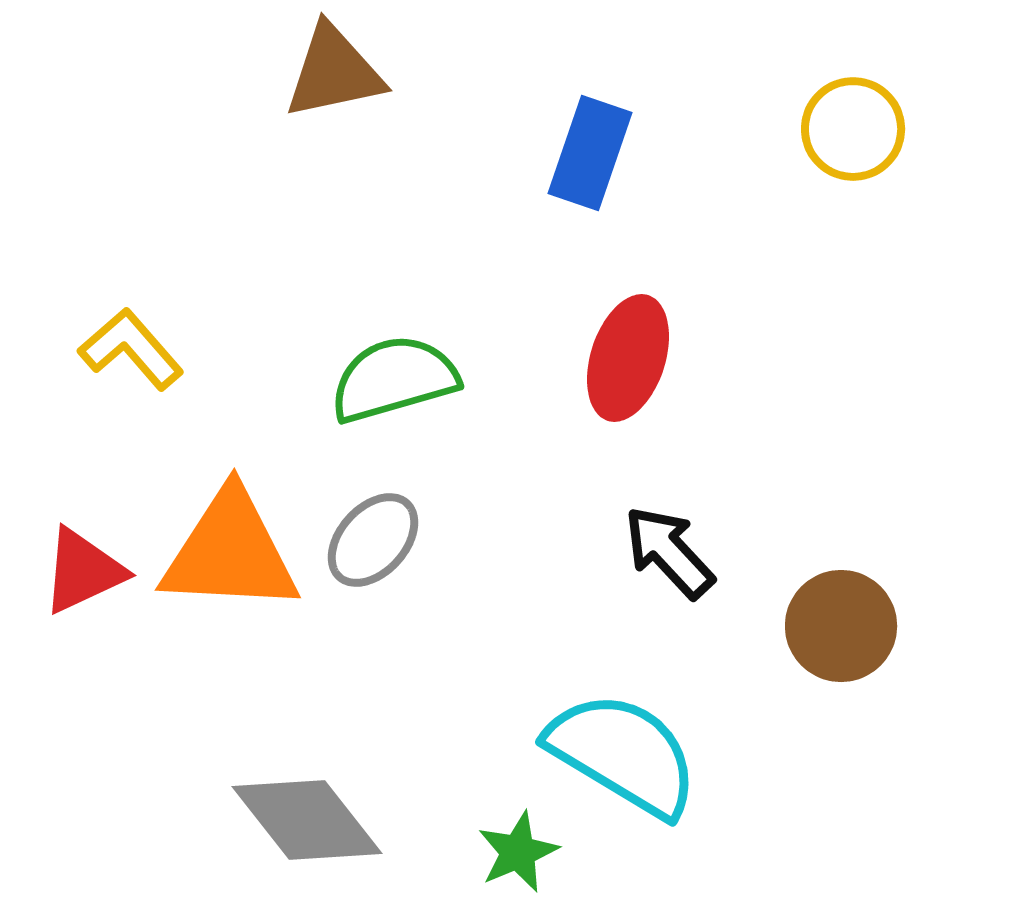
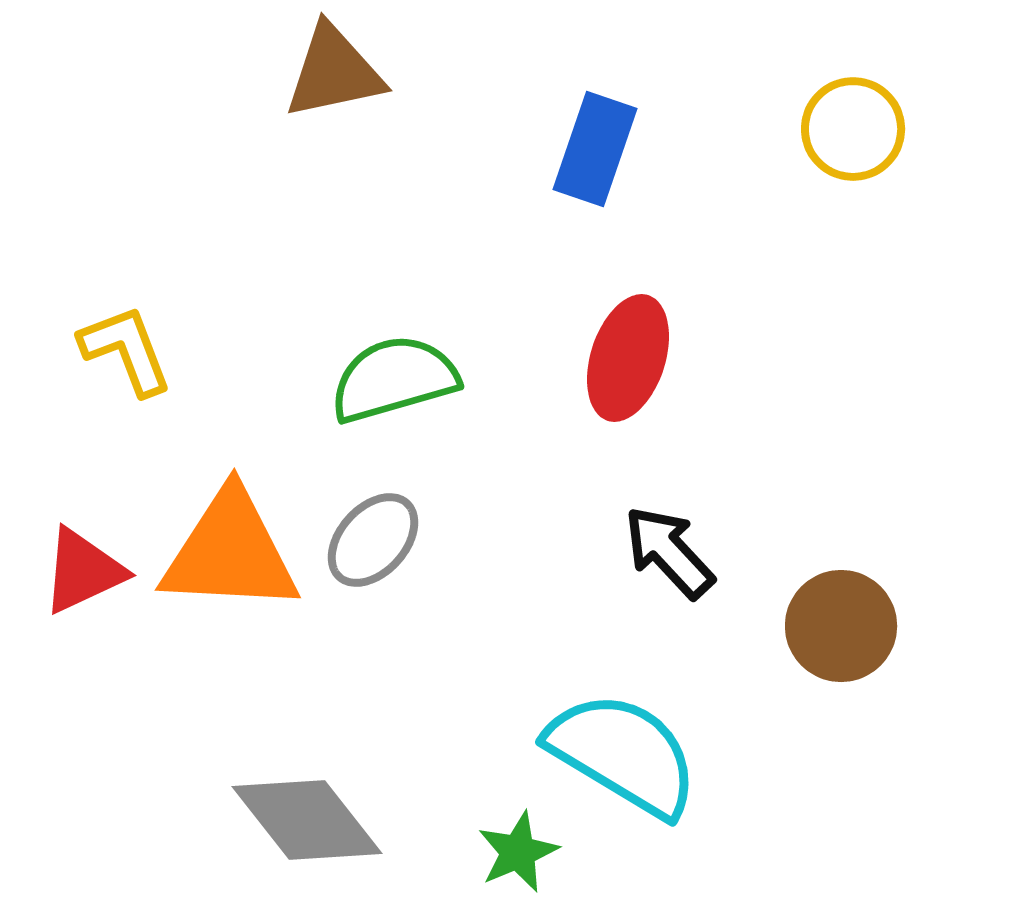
blue rectangle: moved 5 px right, 4 px up
yellow L-shape: moved 5 px left, 1 px down; rotated 20 degrees clockwise
